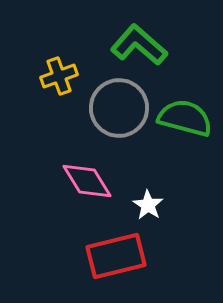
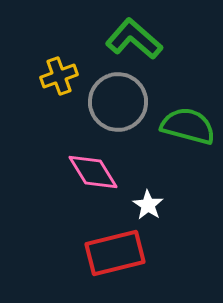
green L-shape: moved 5 px left, 6 px up
gray circle: moved 1 px left, 6 px up
green semicircle: moved 3 px right, 8 px down
pink diamond: moved 6 px right, 9 px up
red rectangle: moved 1 px left, 3 px up
